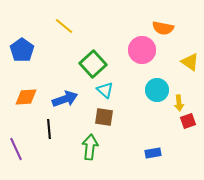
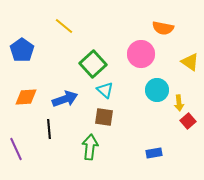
pink circle: moved 1 px left, 4 px down
red square: rotated 21 degrees counterclockwise
blue rectangle: moved 1 px right
